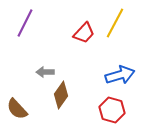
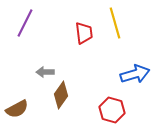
yellow line: rotated 44 degrees counterclockwise
red trapezoid: rotated 50 degrees counterclockwise
blue arrow: moved 15 px right, 1 px up
brown semicircle: rotated 75 degrees counterclockwise
